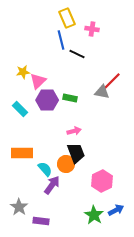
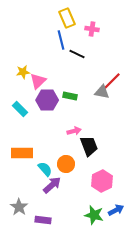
green rectangle: moved 2 px up
black trapezoid: moved 13 px right, 7 px up
purple arrow: rotated 12 degrees clockwise
green star: rotated 18 degrees counterclockwise
purple rectangle: moved 2 px right, 1 px up
